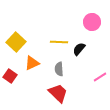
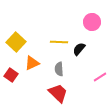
red square: moved 1 px right, 1 px up
